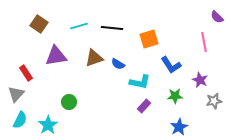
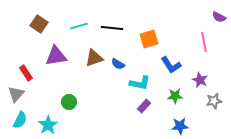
purple semicircle: moved 2 px right; rotated 16 degrees counterclockwise
cyan L-shape: moved 1 px down
blue star: moved 1 px right, 1 px up; rotated 24 degrees clockwise
